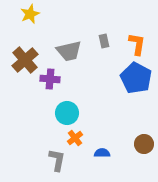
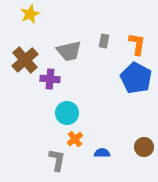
gray rectangle: rotated 24 degrees clockwise
orange cross: moved 1 px down
brown circle: moved 3 px down
